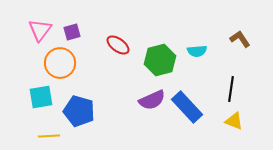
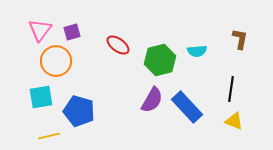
brown L-shape: rotated 45 degrees clockwise
orange circle: moved 4 px left, 2 px up
purple semicircle: rotated 36 degrees counterclockwise
yellow line: rotated 10 degrees counterclockwise
